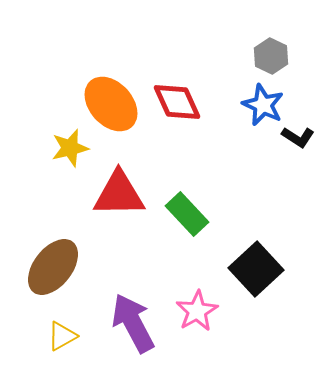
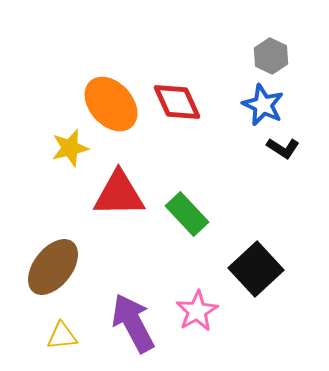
black L-shape: moved 15 px left, 11 px down
yellow triangle: rotated 24 degrees clockwise
